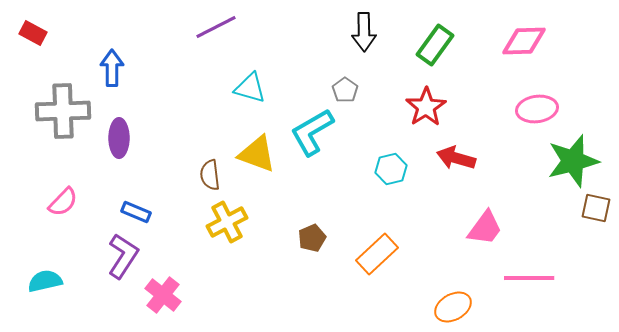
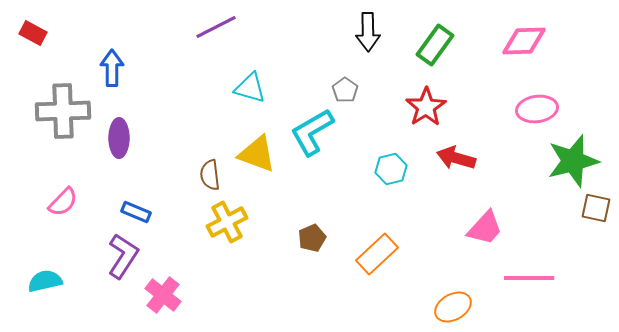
black arrow: moved 4 px right
pink trapezoid: rotated 6 degrees clockwise
